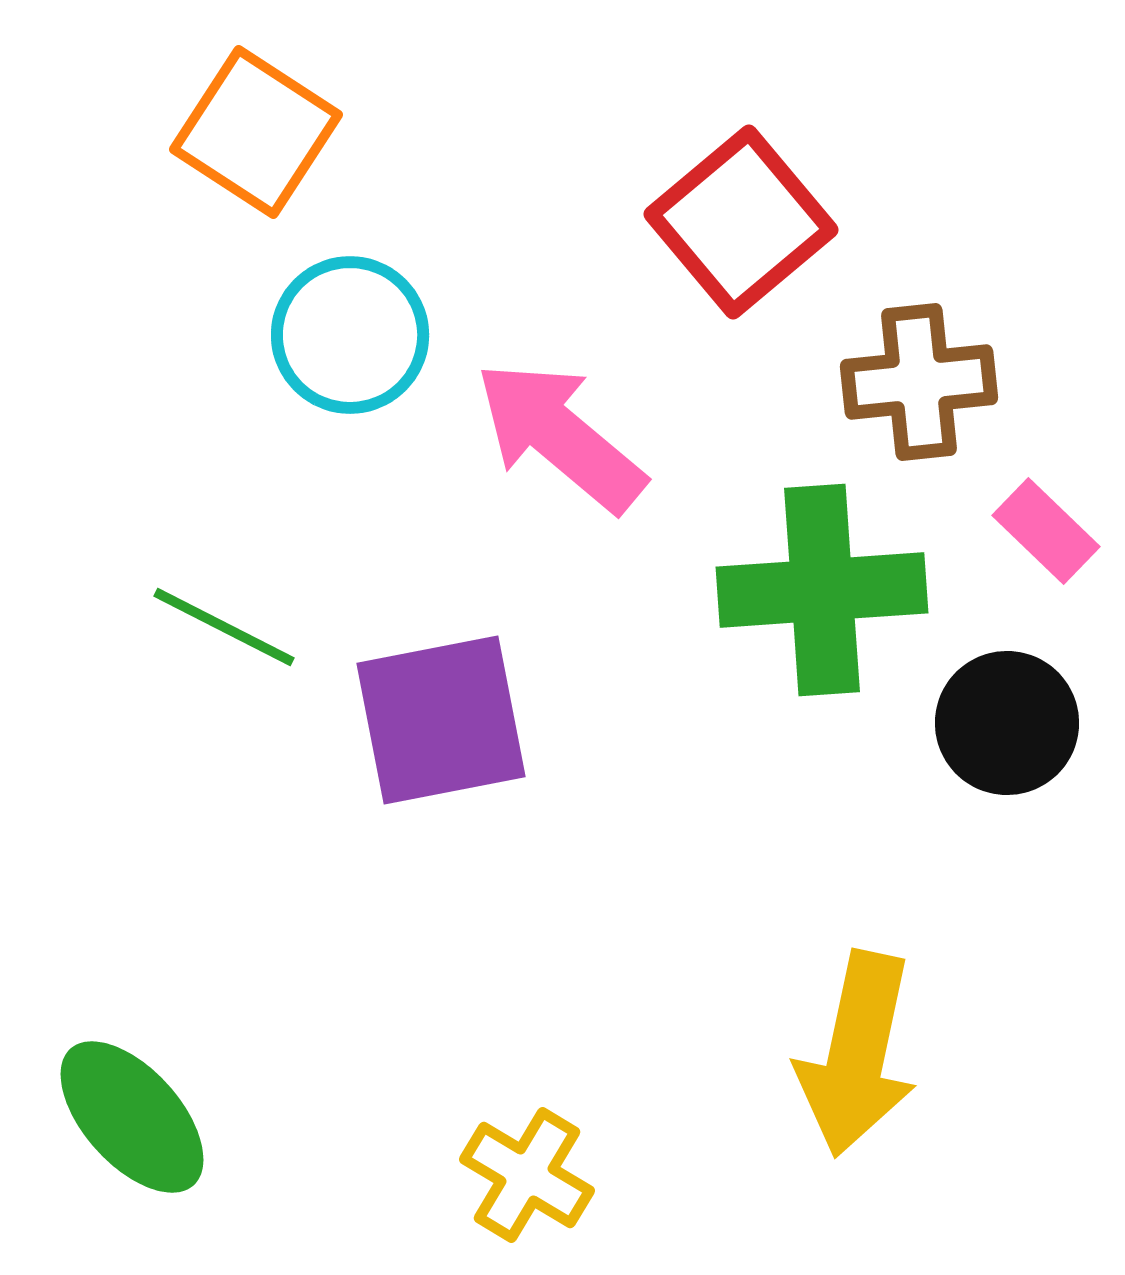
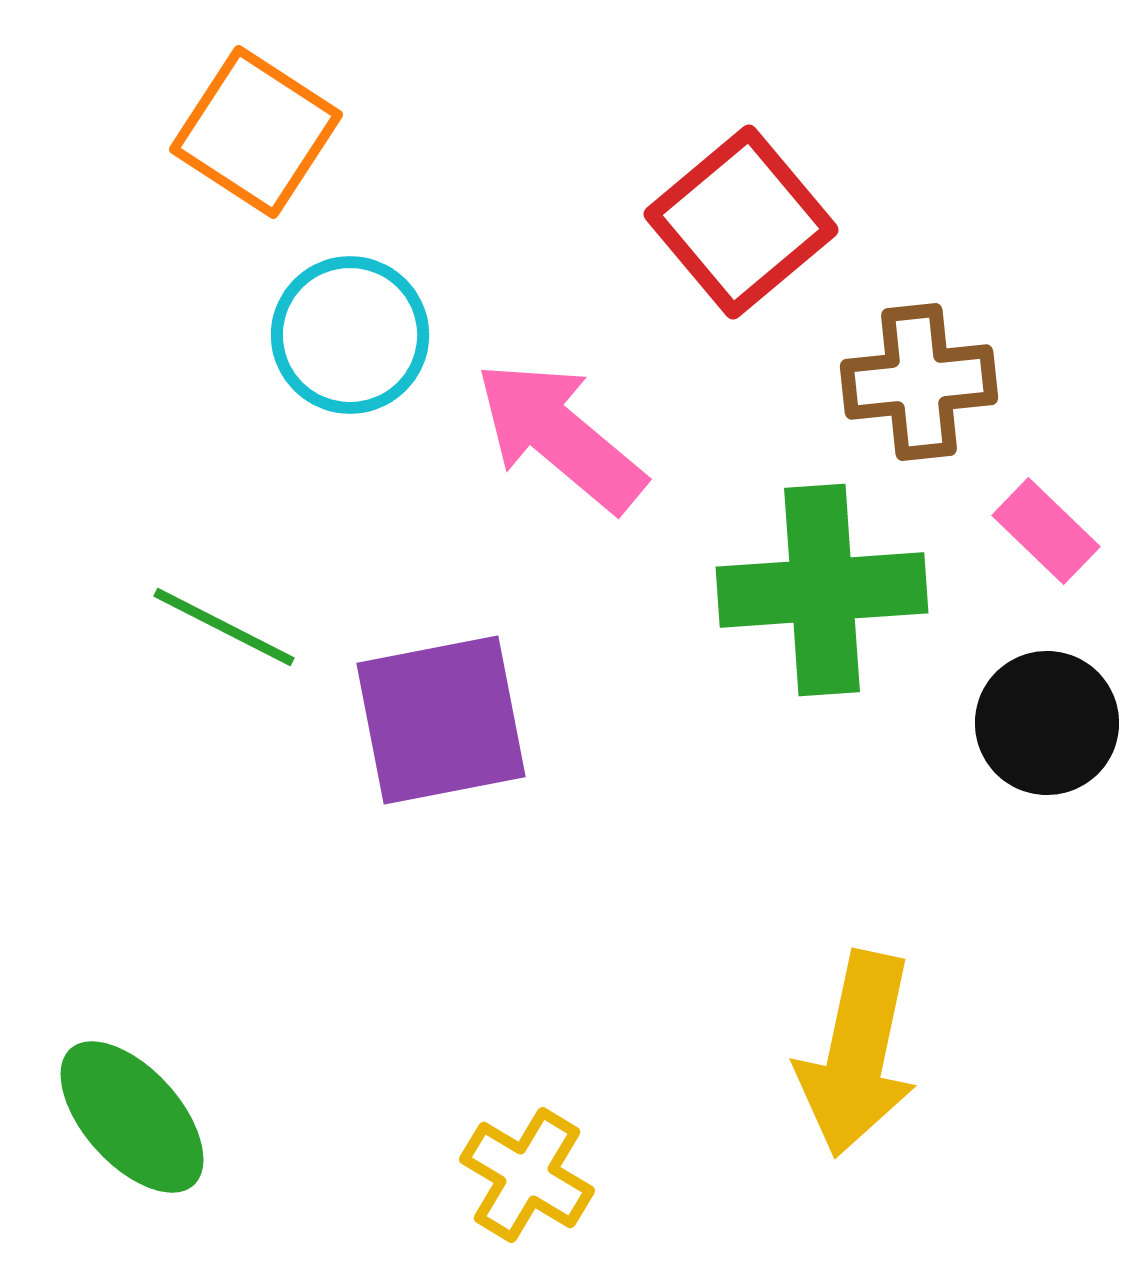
black circle: moved 40 px right
